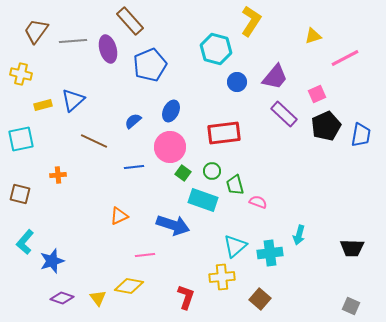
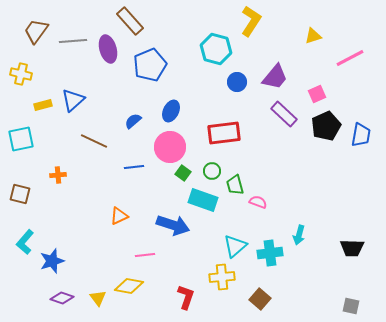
pink line at (345, 58): moved 5 px right
gray square at (351, 306): rotated 12 degrees counterclockwise
